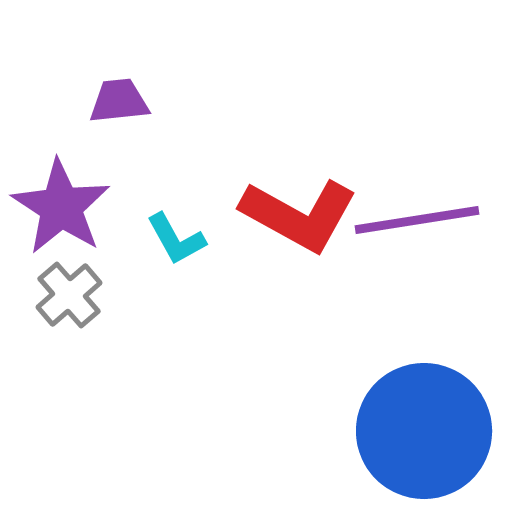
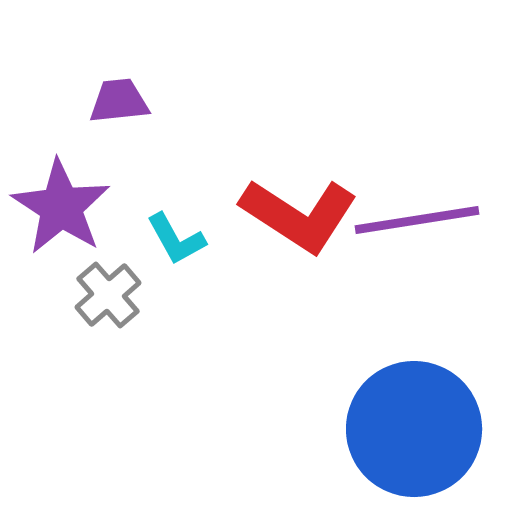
red L-shape: rotated 4 degrees clockwise
gray cross: moved 39 px right
blue circle: moved 10 px left, 2 px up
